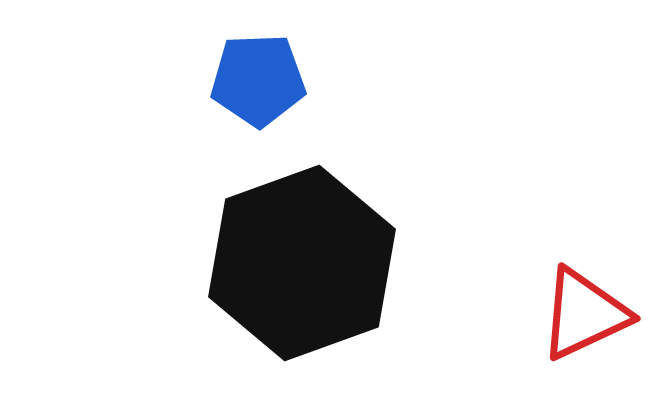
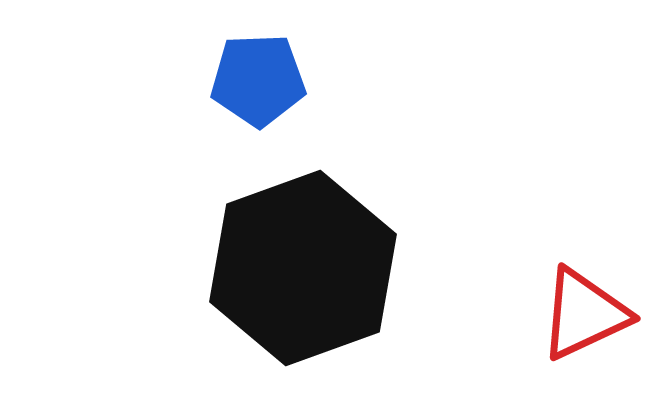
black hexagon: moved 1 px right, 5 px down
